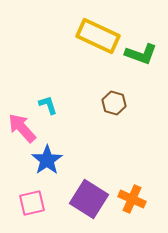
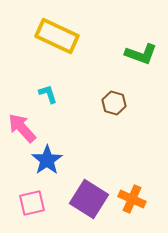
yellow rectangle: moved 41 px left
cyan L-shape: moved 11 px up
